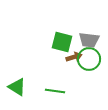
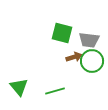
green square: moved 9 px up
green circle: moved 3 px right, 2 px down
green triangle: moved 2 px right; rotated 18 degrees clockwise
green line: rotated 24 degrees counterclockwise
